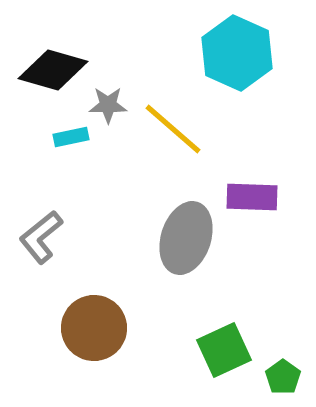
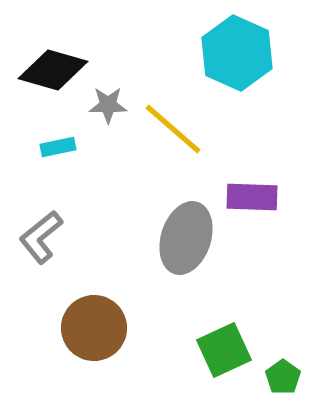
cyan rectangle: moved 13 px left, 10 px down
